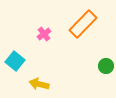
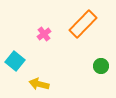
green circle: moved 5 px left
